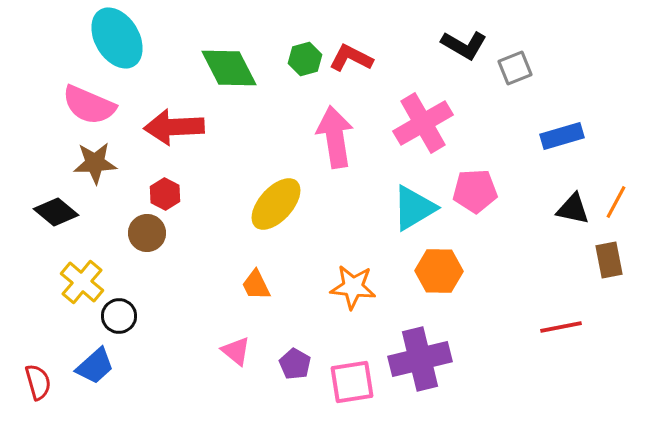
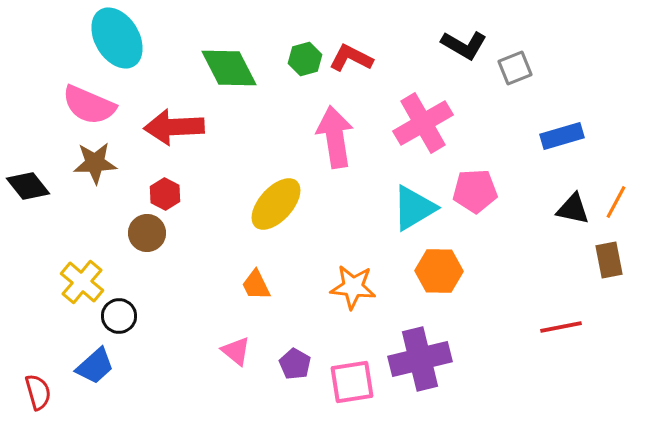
black diamond: moved 28 px left, 26 px up; rotated 12 degrees clockwise
red semicircle: moved 10 px down
